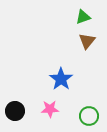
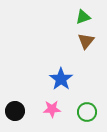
brown triangle: moved 1 px left
pink star: moved 2 px right
green circle: moved 2 px left, 4 px up
